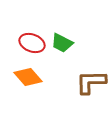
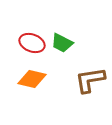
orange diamond: moved 4 px right, 2 px down; rotated 36 degrees counterclockwise
brown L-shape: moved 1 px left, 2 px up; rotated 8 degrees counterclockwise
